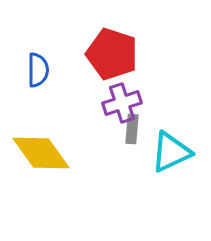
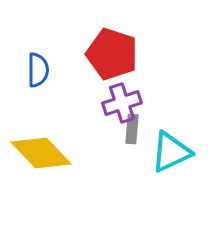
yellow diamond: rotated 8 degrees counterclockwise
